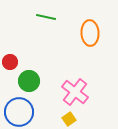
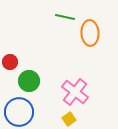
green line: moved 19 px right
